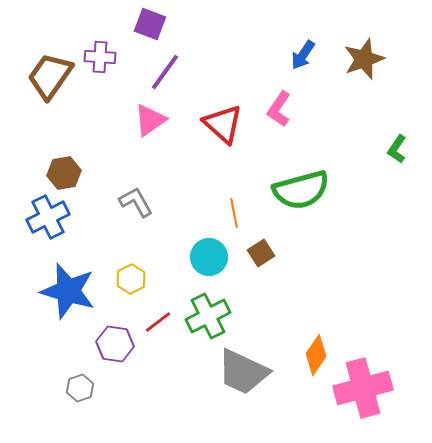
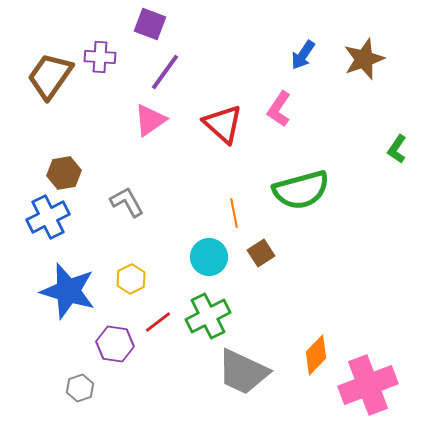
gray L-shape: moved 9 px left
orange diamond: rotated 9 degrees clockwise
pink cross: moved 5 px right, 3 px up; rotated 6 degrees counterclockwise
